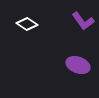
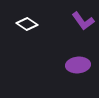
purple ellipse: rotated 25 degrees counterclockwise
